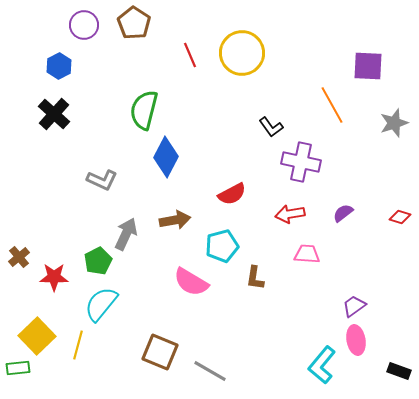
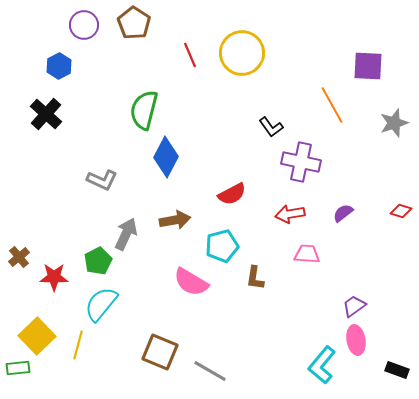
black cross: moved 8 px left
red diamond: moved 1 px right, 6 px up
black rectangle: moved 2 px left, 1 px up
